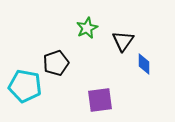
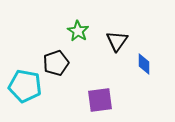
green star: moved 9 px left, 3 px down; rotated 15 degrees counterclockwise
black triangle: moved 6 px left
